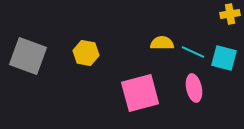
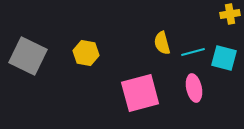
yellow semicircle: rotated 105 degrees counterclockwise
cyan line: rotated 40 degrees counterclockwise
gray square: rotated 6 degrees clockwise
